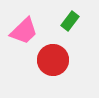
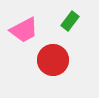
pink trapezoid: moved 1 px up; rotated 16 degrees clockwise
